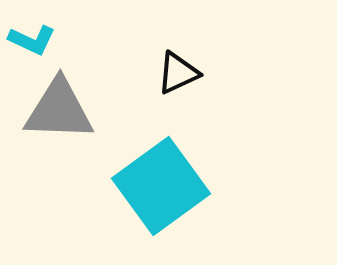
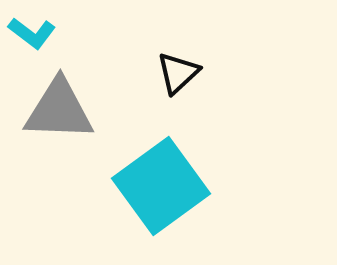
cyan L-shape: moved 7 px up; rotated 12 degrees clockwise
black triangle: rotated 18 degrees counterclockwise
